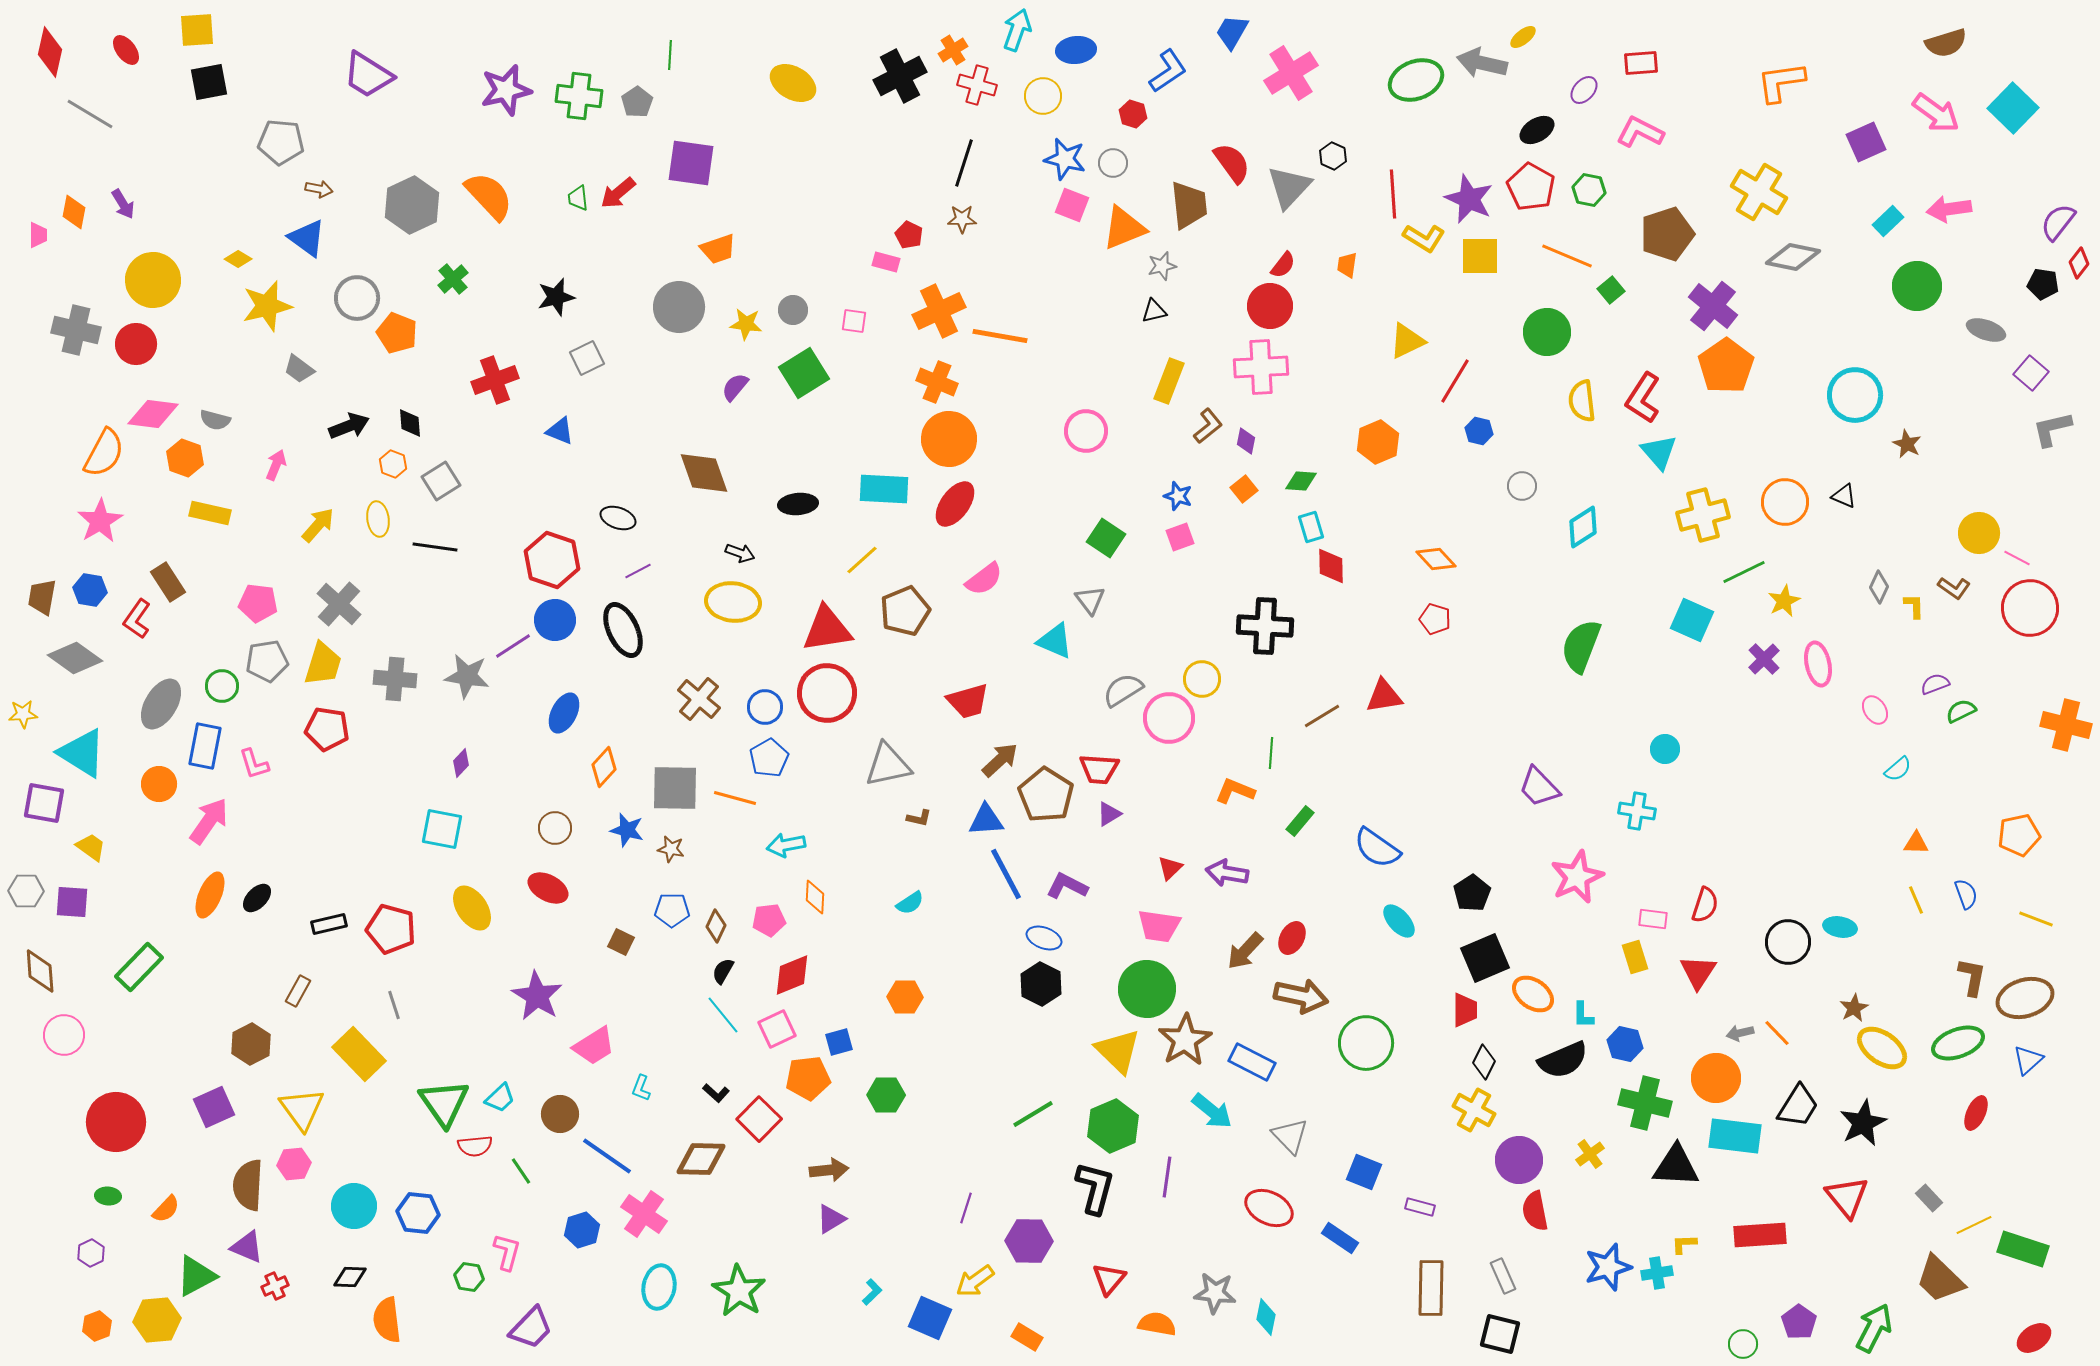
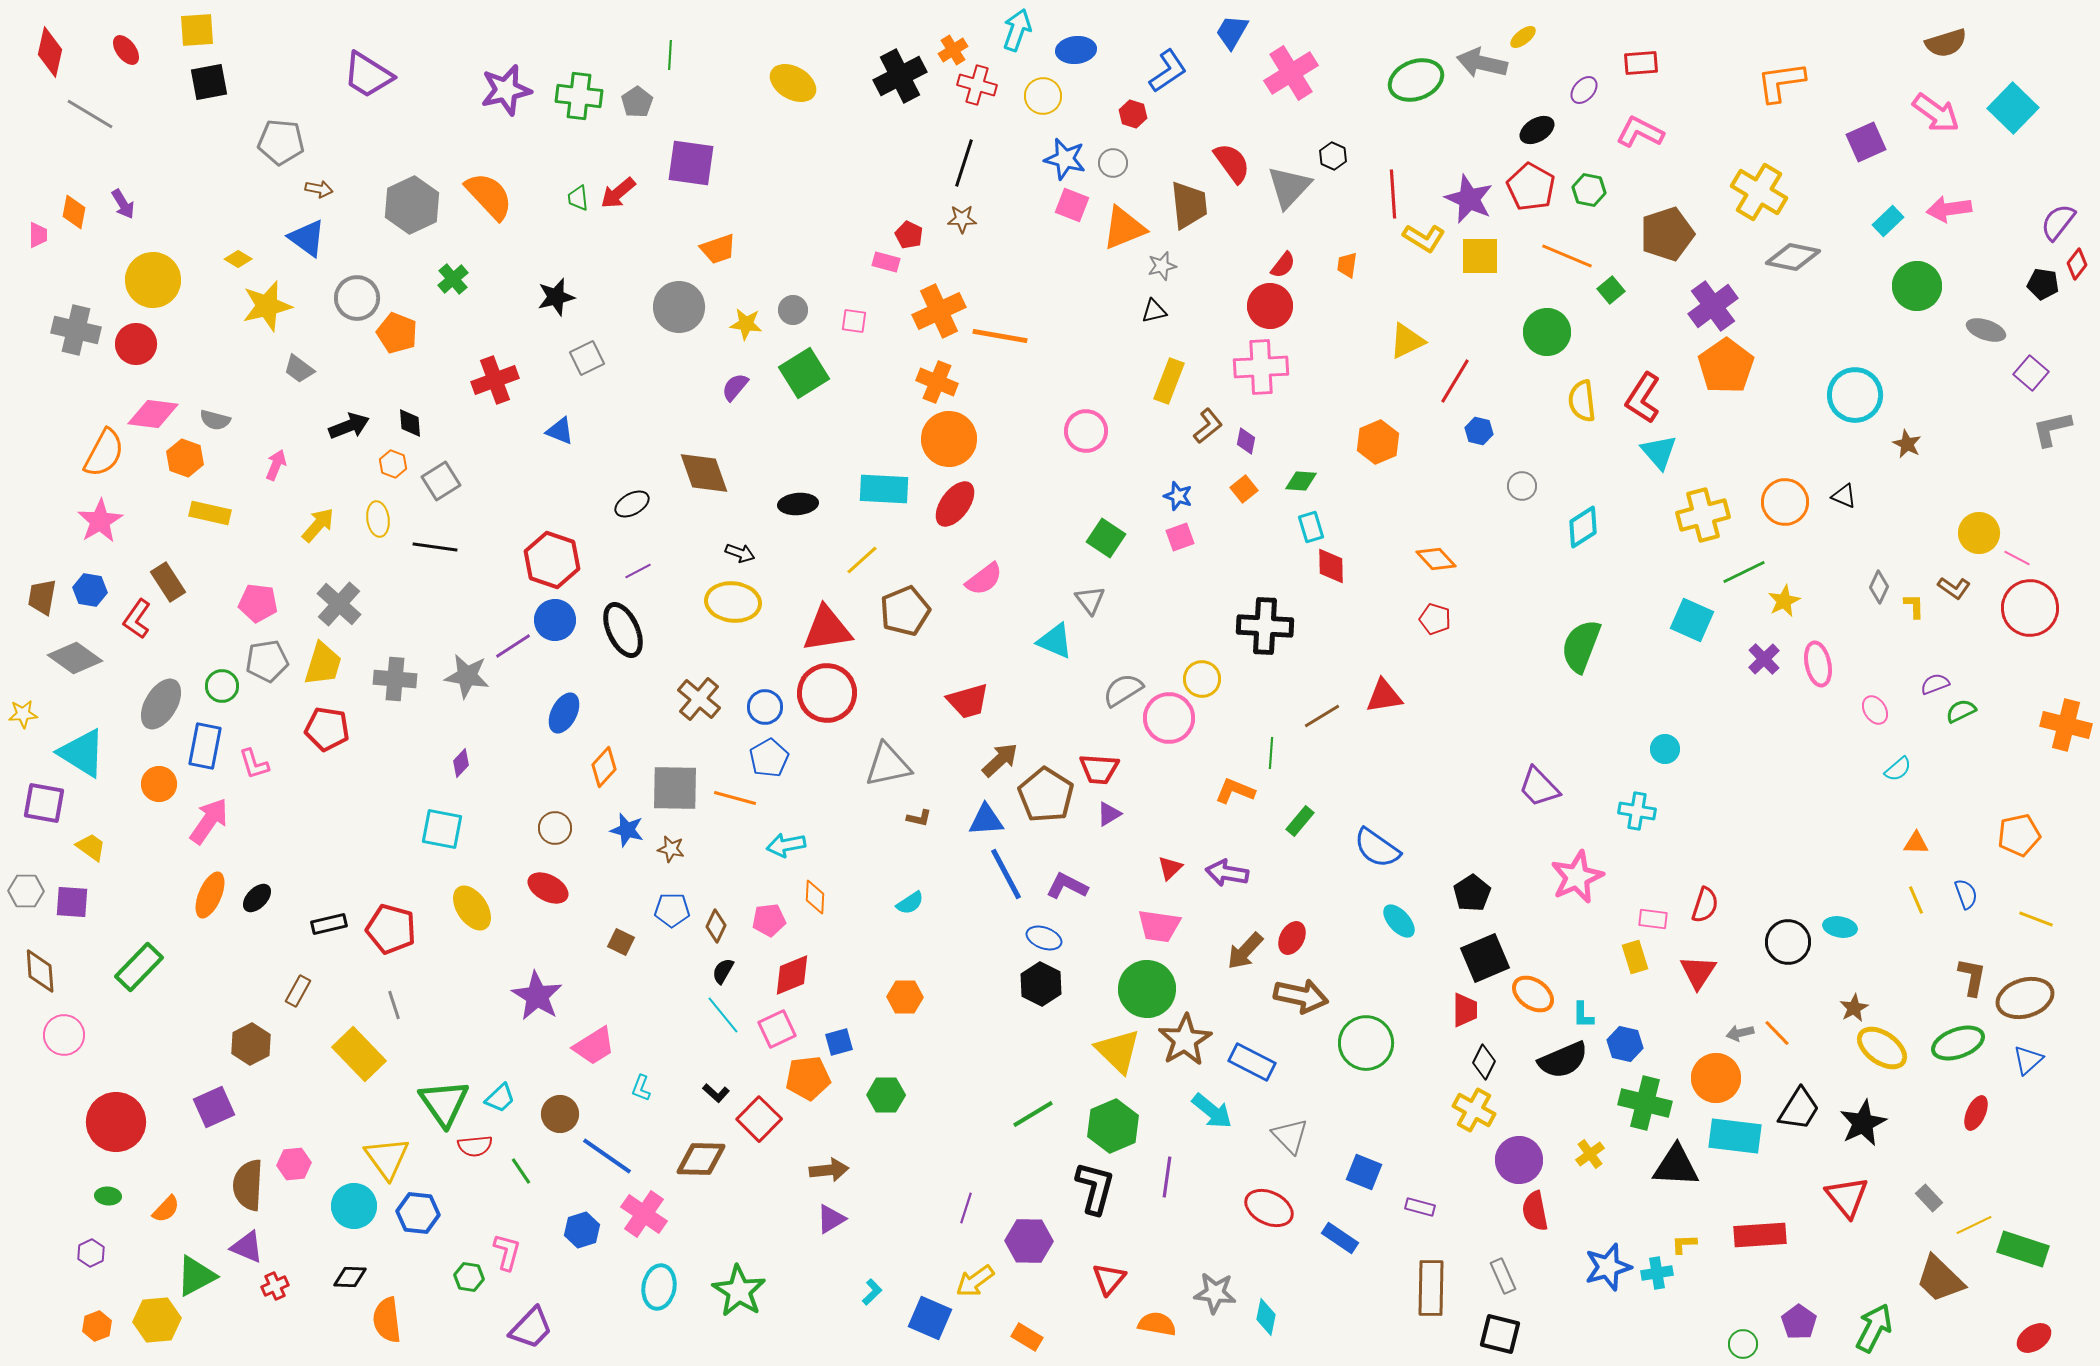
red diamond at (2079, 263): moved 2 px left, 1 px down
purple cross at (1713, 306): rotated 15 degrees clockwise
black ellipse at (618, 518): moved 14 px right, 14 px up; rotated 48 degrees counterclockwise
black trapezoid at (1798, 1106): moved 1 px right, 3 px down
yellow triangle at (302, 1109): moved 85 px right, 49 px down
